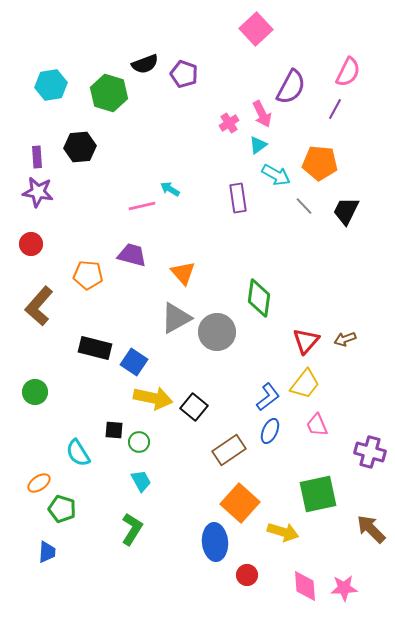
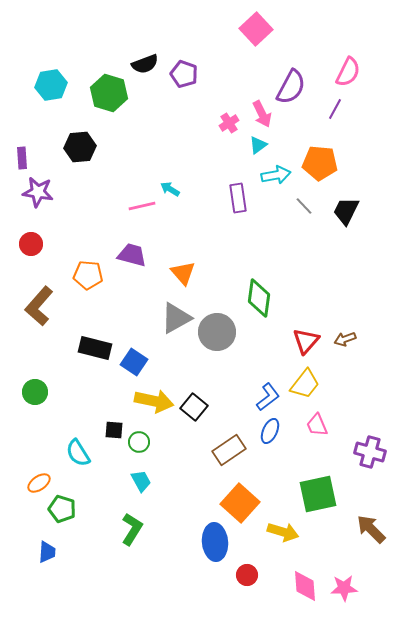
purple rectangle at (37, 157): moved 15 px left, 1 px down
cyan arrow at (276, 175): rotated 40 degrees counterclockwise
yellow arrow at (153, 398): moved 1 px right, 3 px down
